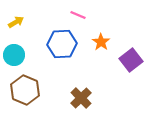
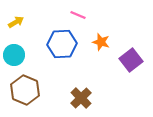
orange star: rotated 18 degrees counterclockwise
